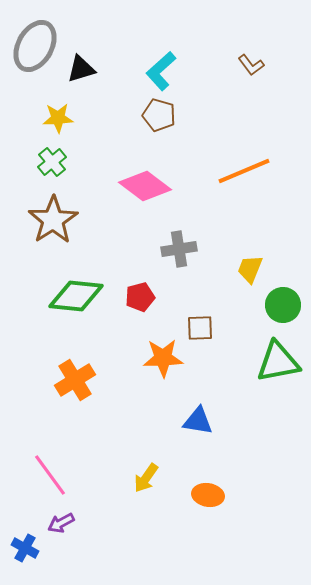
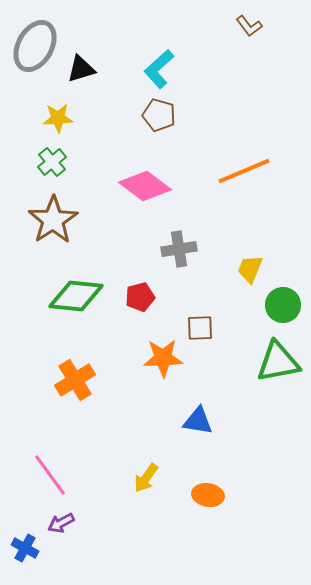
brown L-shape: moved 2 px left, 39 px up
cyan L-shape: moved 2 px left, 2 px up
